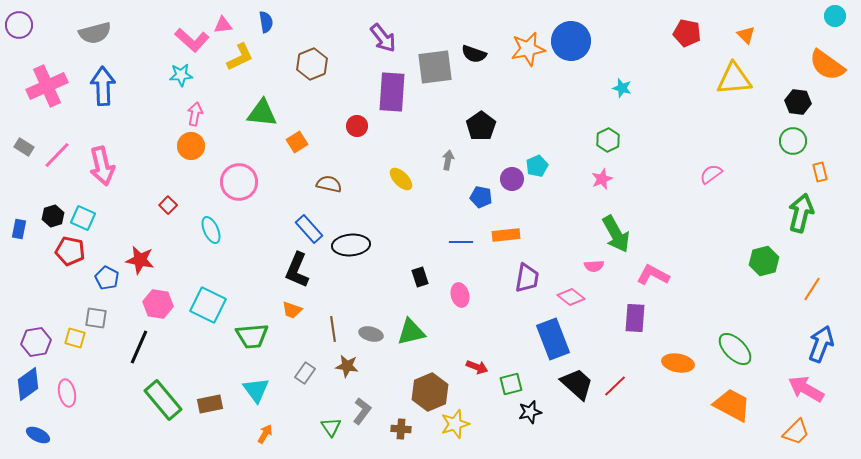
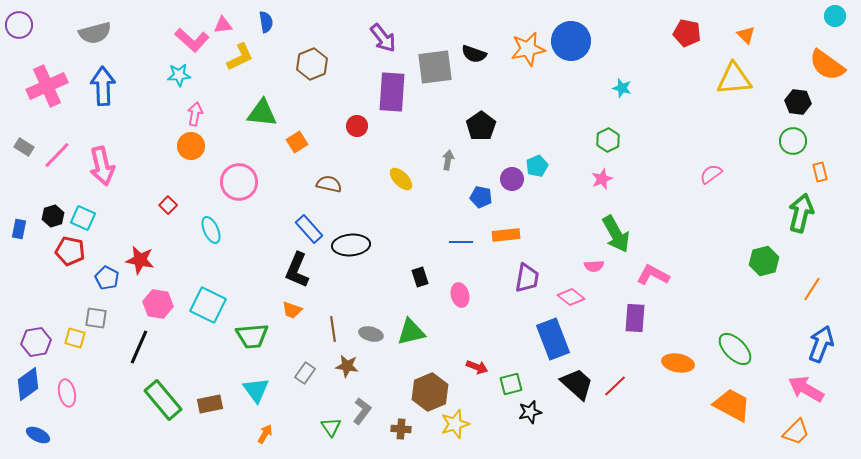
cyan star at (181, 75): moved 2 px left
